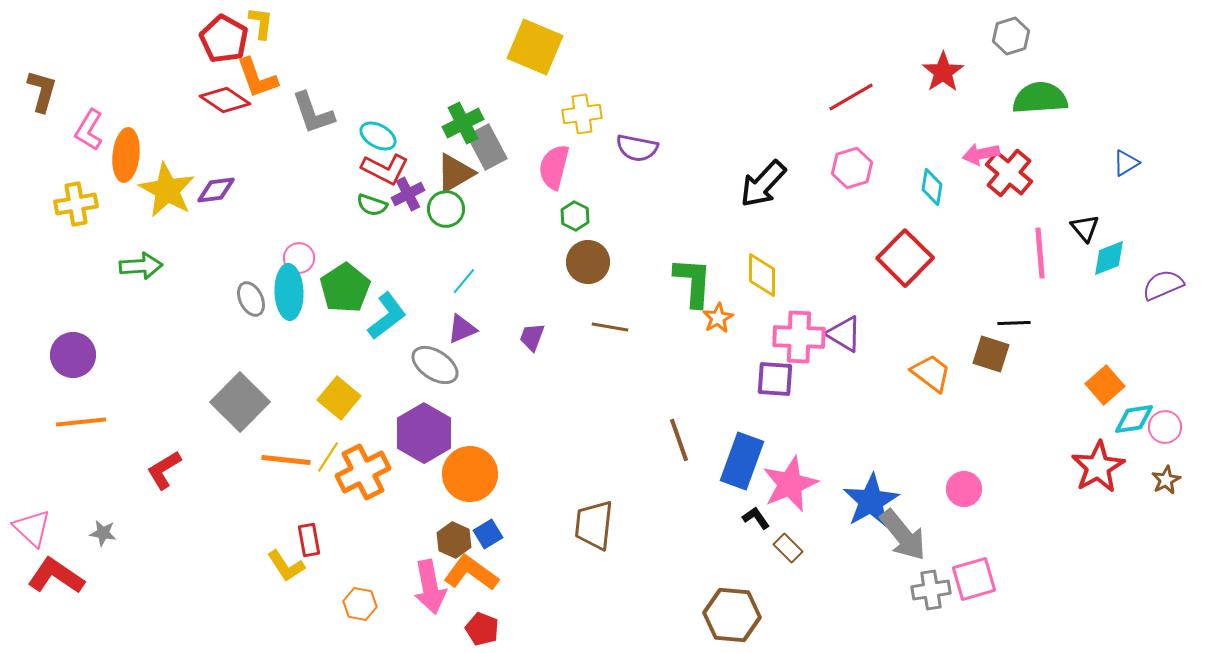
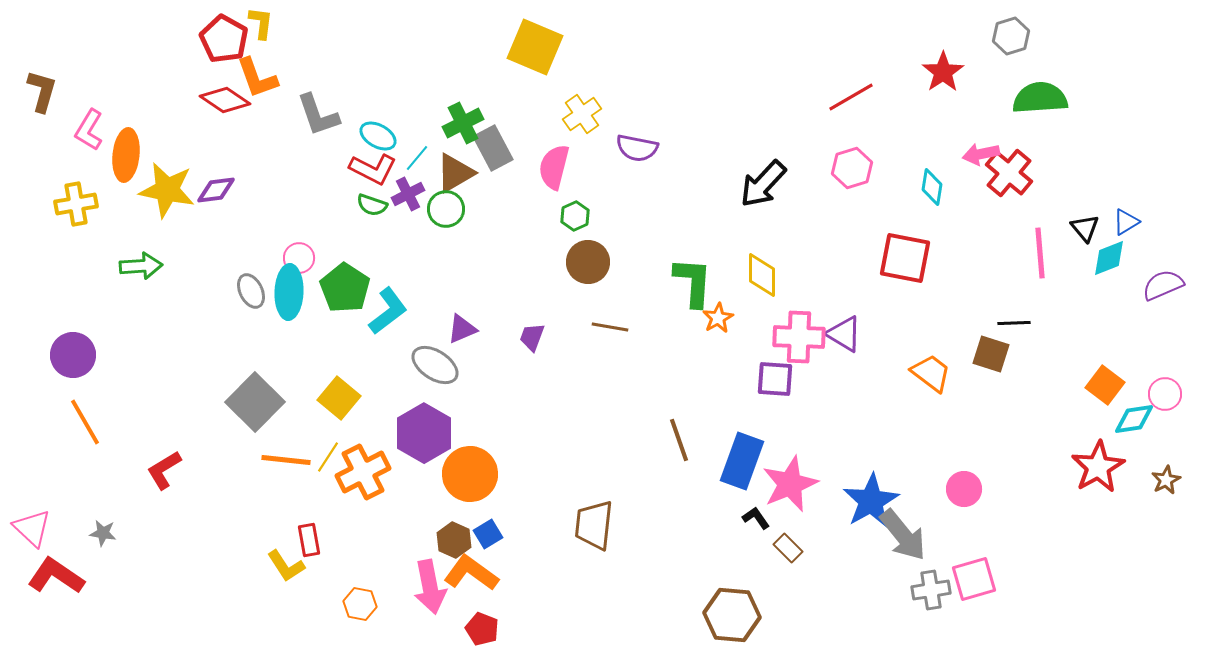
gray L-shape at (313, 113): moved 5 px right, 2 px down
yellow cross at (582, 114): rotated 27 degrees counterclockwise
gray rectangle at (487, 147): moved 6 px right, 1 px down
blue triangle at (1126, 163): moved 59 px down
red L-shape at (385, 169): moved 12 px left
yellow star at (167, 190): rotated 18 degrees counterclockwise
green hexagon at (575, 216): rotated 8 degrees clockwise
red square at (905, 258): rotated 34 degrees counterclockwise
cyan line at (464, 281): moved 47 px left, 123 px up
green pentagon at (345, 288): rotated 6 degrees counterclockwise
cyan ellipse at (289, 292): rotated 4 degrees clockwise
gray ellipse at (251, 299): moved 8 px up
cyan L-shape at (387, 316): moved 1 px right, 5 px up
orange square at (1105, 385): rotated 12 degrees counterclockwise
gray square at (240, 402): moved 15 px right
orange line at (81, 422): moved 4 px right; rotated 66 degrees clockwise
pink circle at (1165, 427): moved 33 px up
